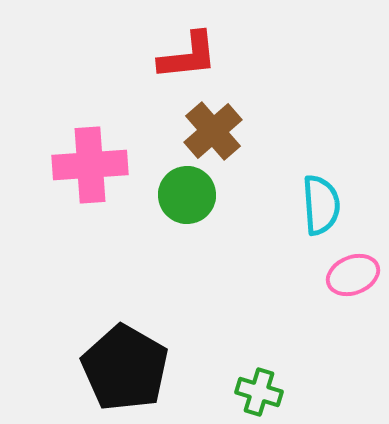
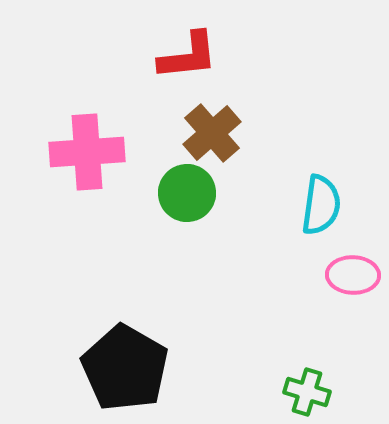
brown cross: moved 1 px left, 2 px down
pink cross: moved 3 px left, 13 px up
green circle: moved 2 px up
cyan semicircle: rotated 12 degrees clockwise
pink ellipse: rotated 24 degrees clockwise
green cross: moved 48 px right
